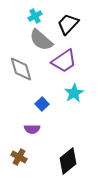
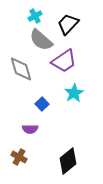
purple semicircle: moved 2 px left
